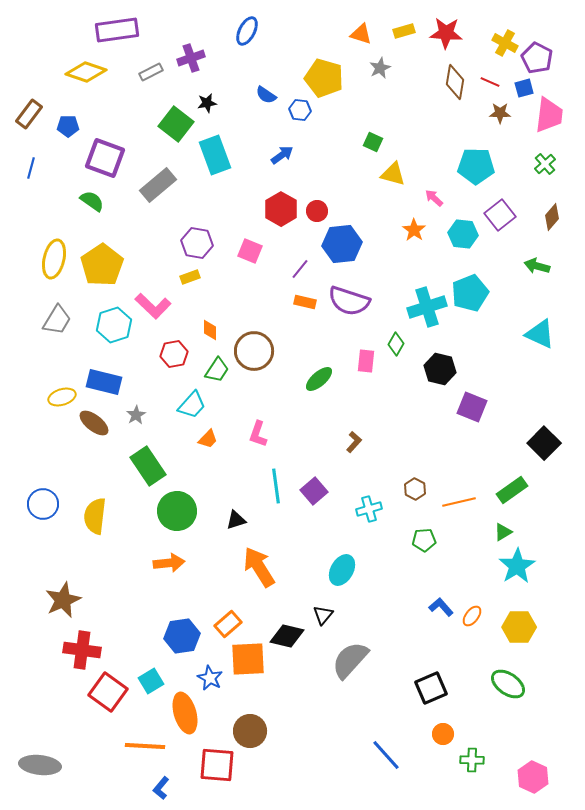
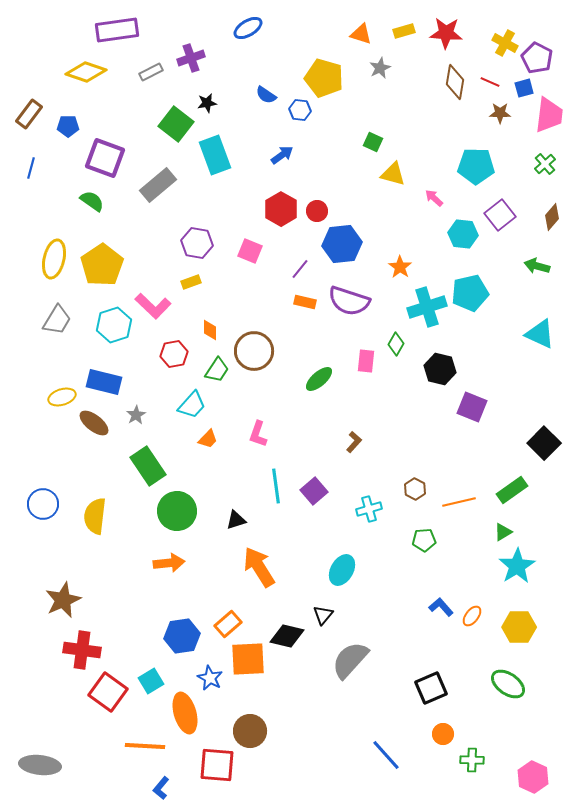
blue ellipse at (247, 31): moved 1 px right, 3 px up; rotated 32 degrees clockwise
orange star at (414, 230): moved 14 px left, 37 px down
yellow rectangle at (190, 277): moved 1 px right, 5 px down
cyan pentagon at (470, 293): rotated 9 degrees clockwise
